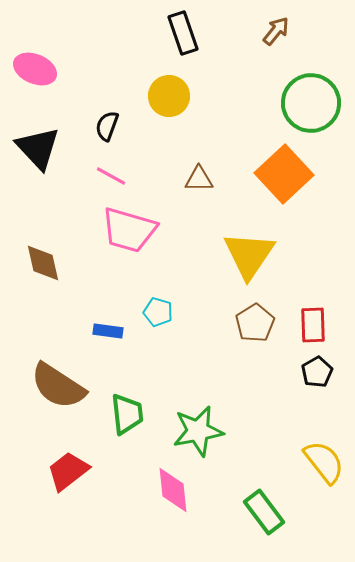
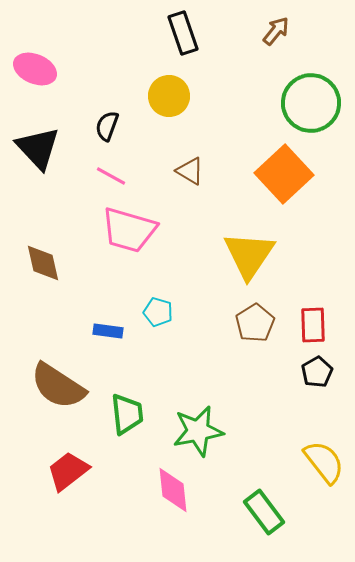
brown triangle: moved 9 px left, 8 px up; rotated 32 degrees clockwise
